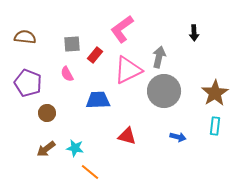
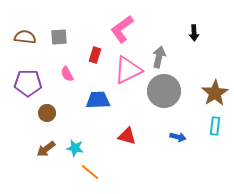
gray square: moved 13 px left, 7 px up
red rectangle: rotated 21 degrees counterclockwise
purple pentagon: rotated 20 degrees counterclockwise
